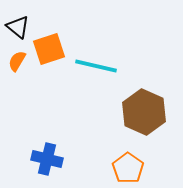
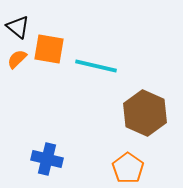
orange square: rotated 28 degrees clockwise
orange semicircle: moved 2 px up; rotated 15 degrees clockwise
brown hexagon: moved 1 px right, 1 px down
